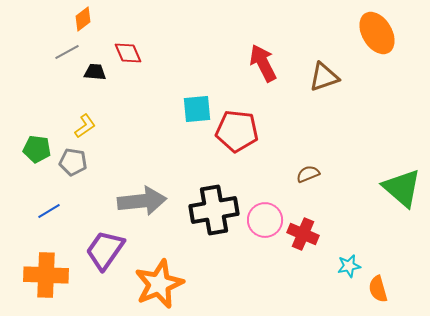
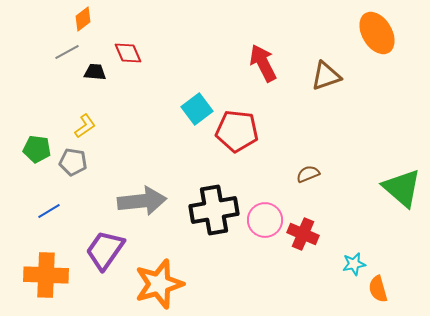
brown triangle: moved 2 px right, 1 px up
cyan square: rotated 32 degrees counterclockwise
cyan star: moved 5 px right, 2 px up
orange star: rotated 6 degrees clockwise
